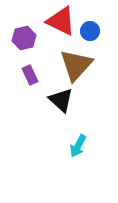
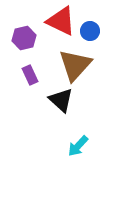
brown triangle: moved 1 px left
cyan arrow: rotated 15 degrees clockwise
